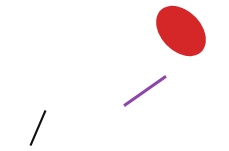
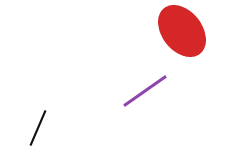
red ellipse: moved 1 px right; rotated 6 degrees clockwise
